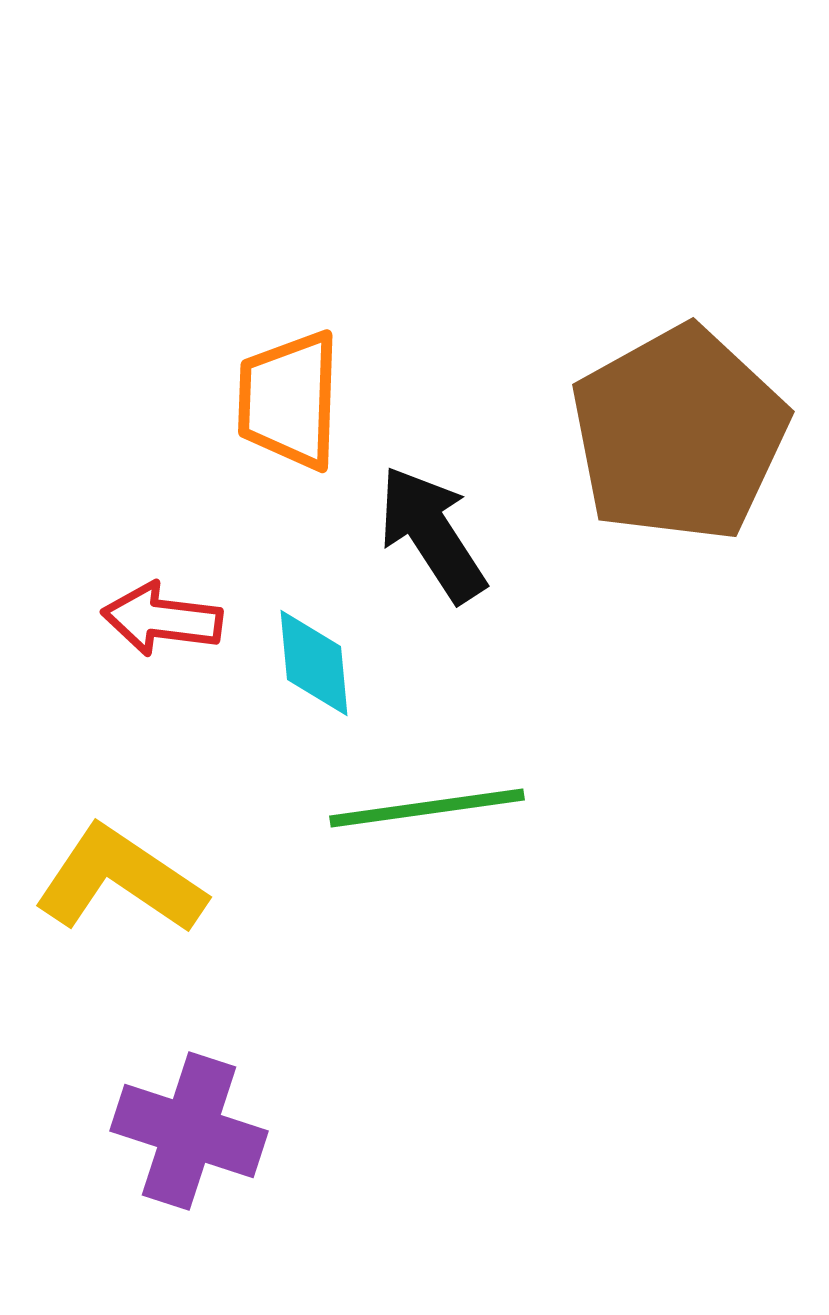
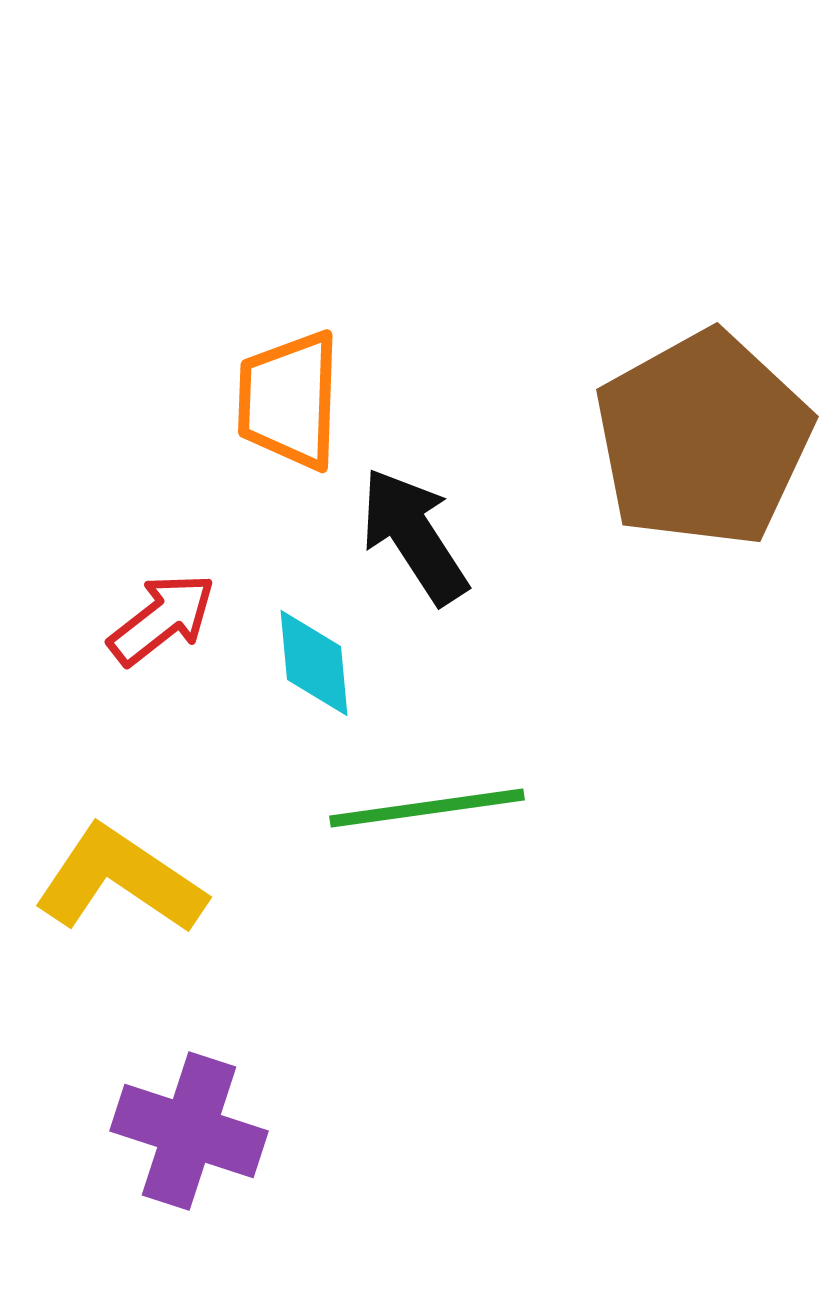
brown pentagon: moved 24 px right, 5 px down
black arrow: moved 18 px left, 2 px down
red arrow: rotated 135 degrees clockwise
